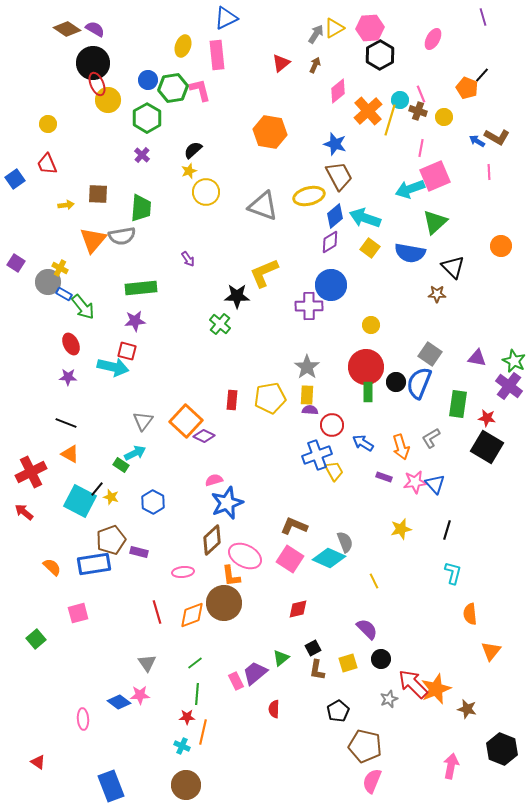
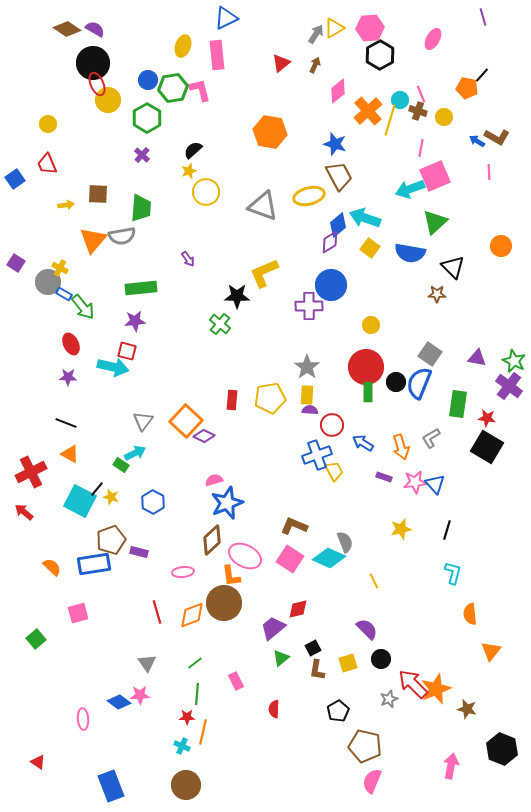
orange pentagon at (467, 88): rotated 10 degrees counterclockwise
blue diamond at (335, 216): moved 3 px right, 9 px down
purple trapezoid at (255, 673): moved 18 px right, 45 px up
